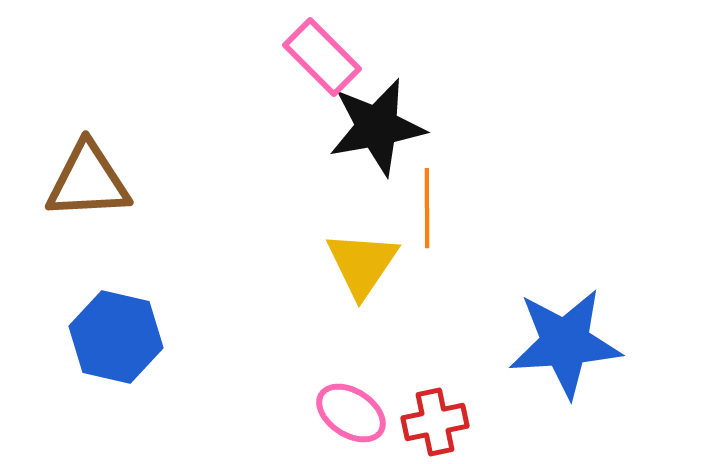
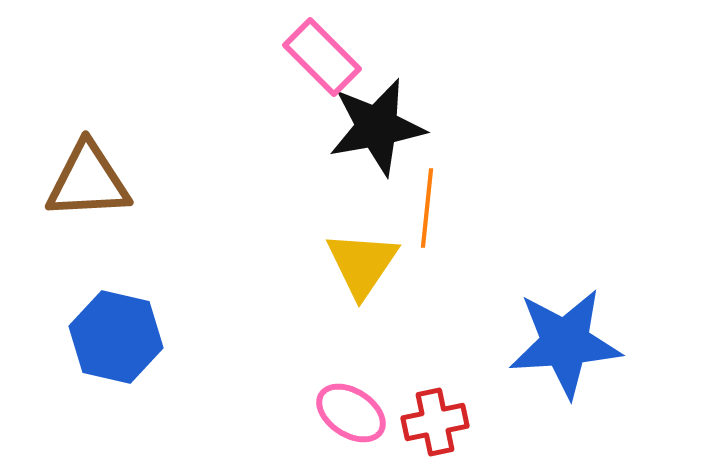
orange line: rotated 6 degrees clockwise
